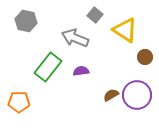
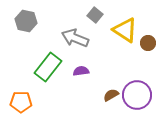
brown circle: moved 3 px right, 14 px up
orange pentagon: moved 2 px right
